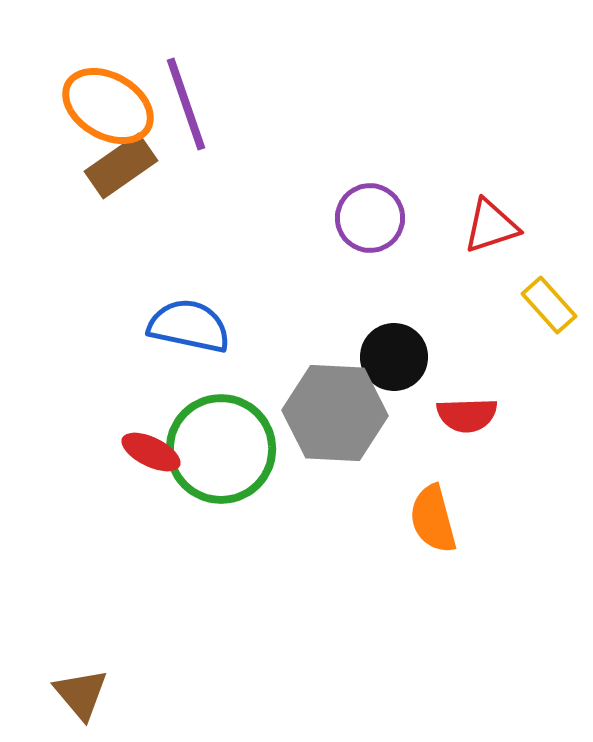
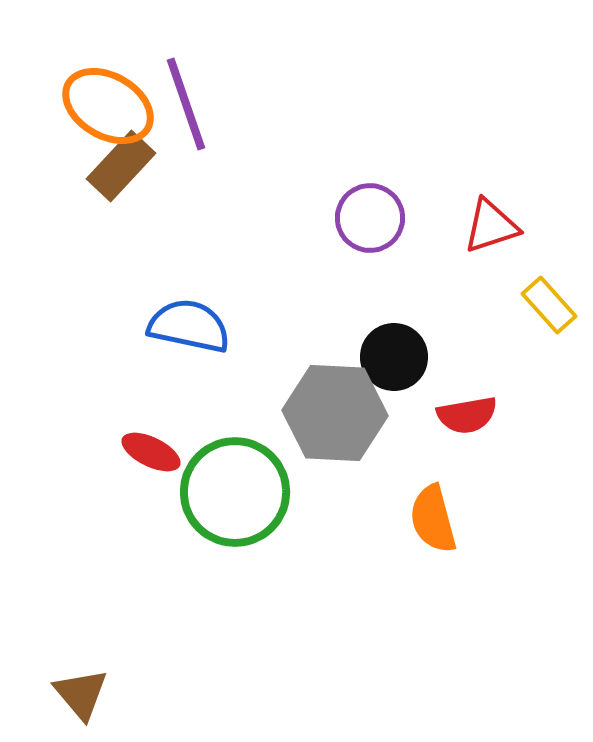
brown rectangle: rotated 12 degrees counterclockwise
red semicircle: rotated 8 degrees counterclockwise
green circle: moved 14 px right, 43 px down
